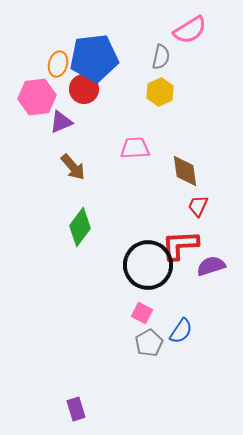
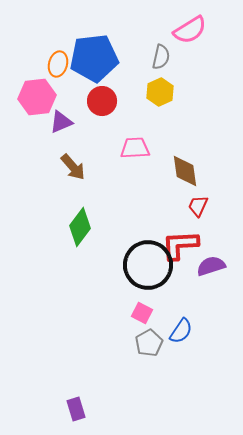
red circle: moved 18 px right, 12 px down
